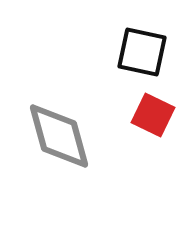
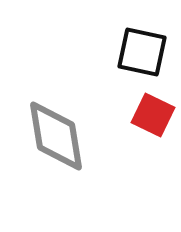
gray diamond: moved 3 px left; rotated 6 degrees clockwise
